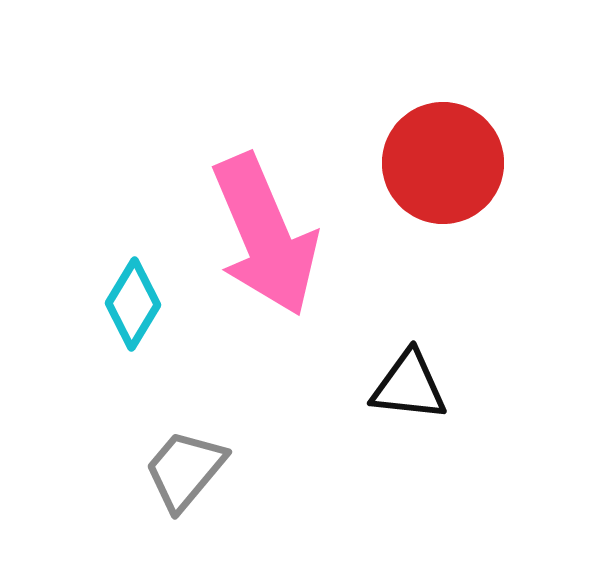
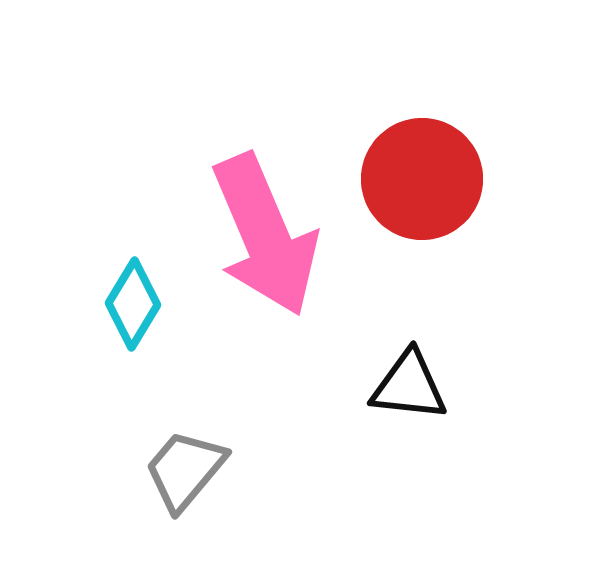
red circle: moved 21 px left, 16 px down
